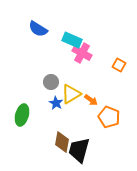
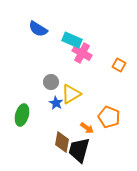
orange arrow: moved 4 px left, 28 px down
